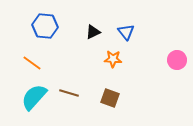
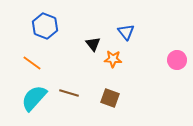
blue hexagon: rotated 15 degrees clockwise
black triangle: moved 12 px down; rotated 42 degrees counterclockwise
cyan semicircle: moved 1 px down
